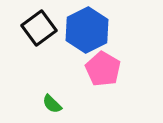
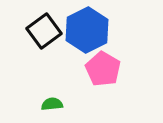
black square: moved 5 px right, 3 px down
green semicircle: rotated 130 degrees clockwise
